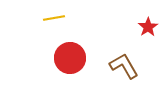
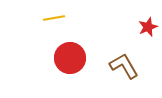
red star: rotated 12 degrees clockwise
